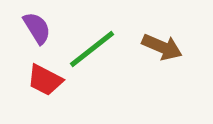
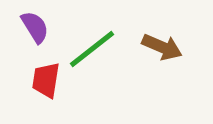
purple semicircle: moved 2 px left, 1 px up
red trapezoid: moved 1 px right; rotated 72 degrees clockwise
